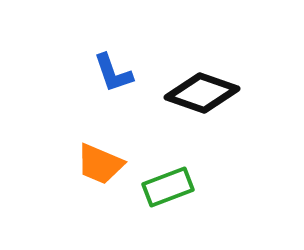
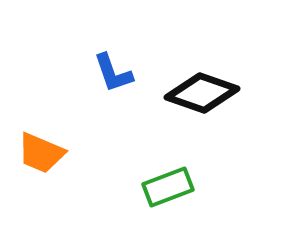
orange trapezoid: moved 59 px left, 11 px up
